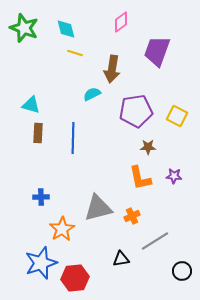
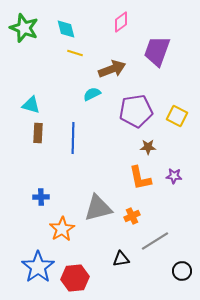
brown arrow: rotated 120 degrees counterclockwise
blue star: moved 3 px left, 4 px down; rotated 16 degrees counterclockwise
